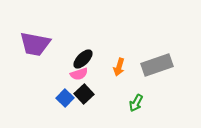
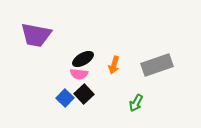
purple trapezoid: moved 1 px right, 9 px up
black ellipse: rotated 15 degrees clockwise
orange arrow: moved 5 px left, 2 px up
pink semicircle: rotated 24 degrees clockwise
